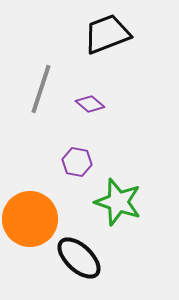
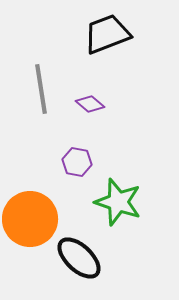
gray line: rotated 27 degrees counterclockwise
